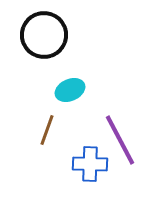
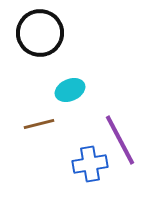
black circle: moved 4 px left, 2 px up
brown line: moved 8 px left, 6 px up; rotated 56 degrees clockwise
blue cross: rotated 12 degrees counterclockwise
